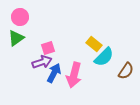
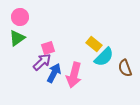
green triangle: moved 1 px right
purple arrow: rotated 24 degrees counterclockwise
brown semicircle: moved 1 px left, 3 px up; rotated 126 degrees clockwise
